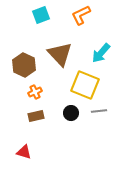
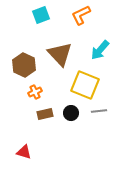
cyan arrow: moved 1 px left, 3 px up
brown rectangle: moved 9 px right, 2 px up
